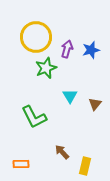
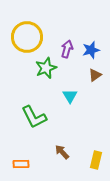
yellow circle: moved 9 px left
brown triangle: moved 29 px up; rotated 16 degrees clockwise
yellow rectangle: moved 11 px right, 6 px up
